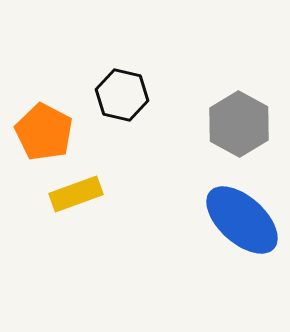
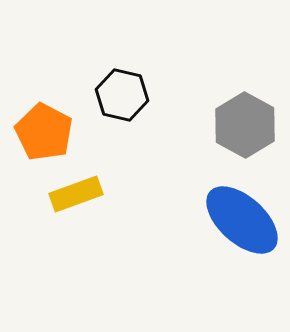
gray hexagon: moved 6 px right, 1 px down
